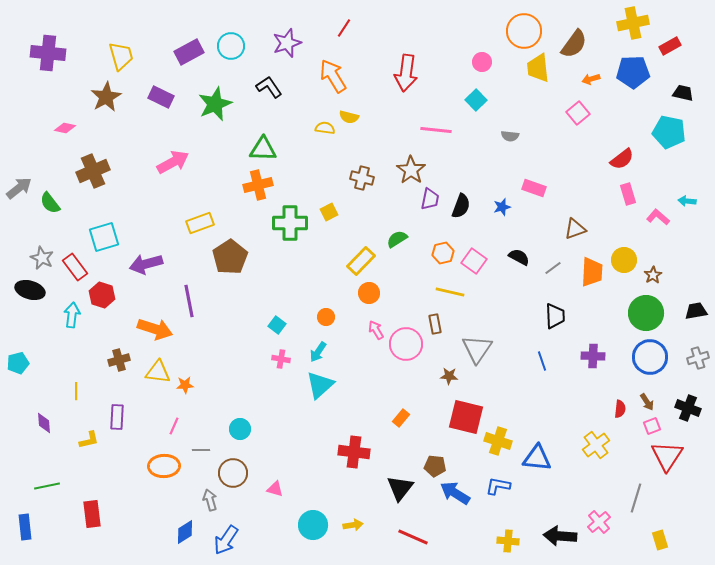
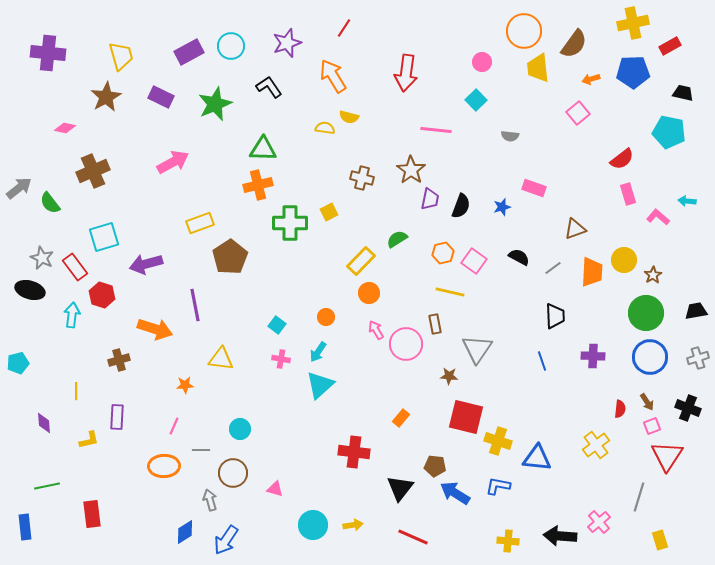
purple line at (189, 301): moved 6 px right, 4 px down
yellow triangle at (158, 372): moved 63 px right, 13 px up
gray line at (636, 498): moved 3 px right, 1 px up
